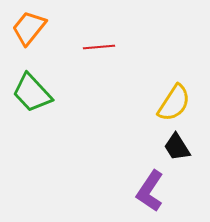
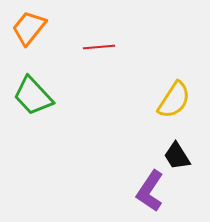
green trapezoid: moved 1 px right, 3 px down
yellow semicircle: moved 3 px up
black trapezoid: moved 9 px down
